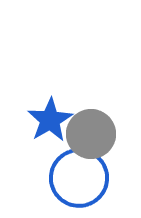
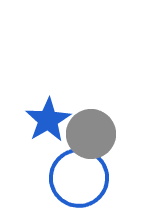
blue star: moved 2 px left
